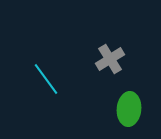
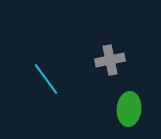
gray cross: moved 1 px down; rotated 20 degrees clockwise
